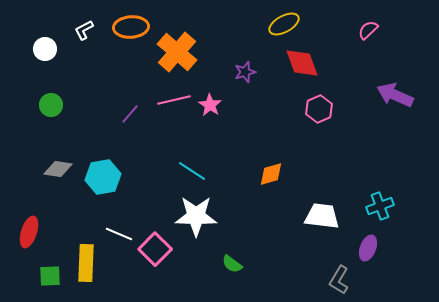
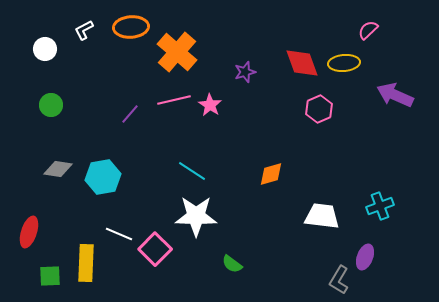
yellow ellipse: moved 60 px right, 39 px down; rotated 24 degrees clockwise
purple ellipse: moved 3 px left, 9 px down
